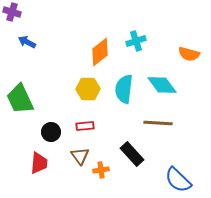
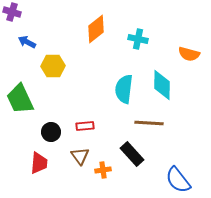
cyan cross: moved 2 px right, 2 px up; rotated 30 degrees clockwise
orange diamond: moved 4 px left, 23 px up
cyan diamond: rotated 36 degrees clockwise
yellow hexagon: moved 35 px left, 23 px up
brown line: moved 9 px left
orange cross: moved 2 px right
blue semicircle: rotated 8 degrees clockwise
